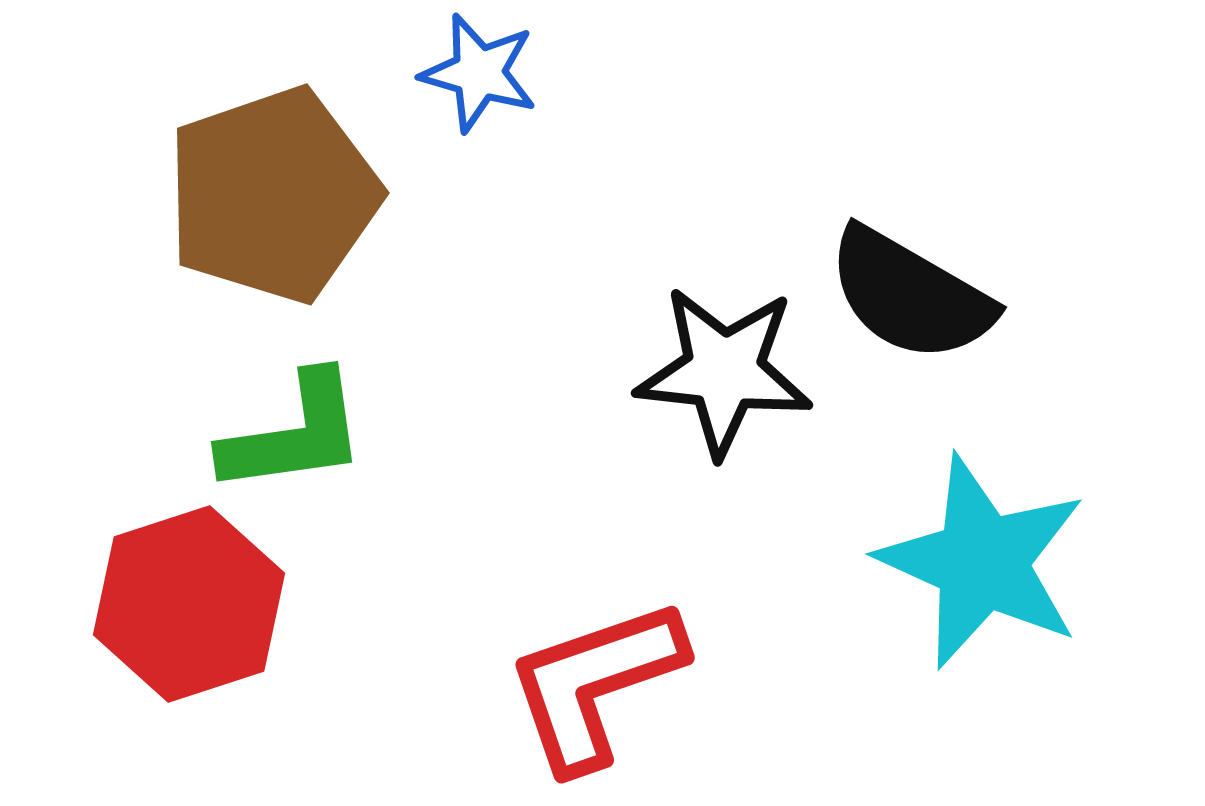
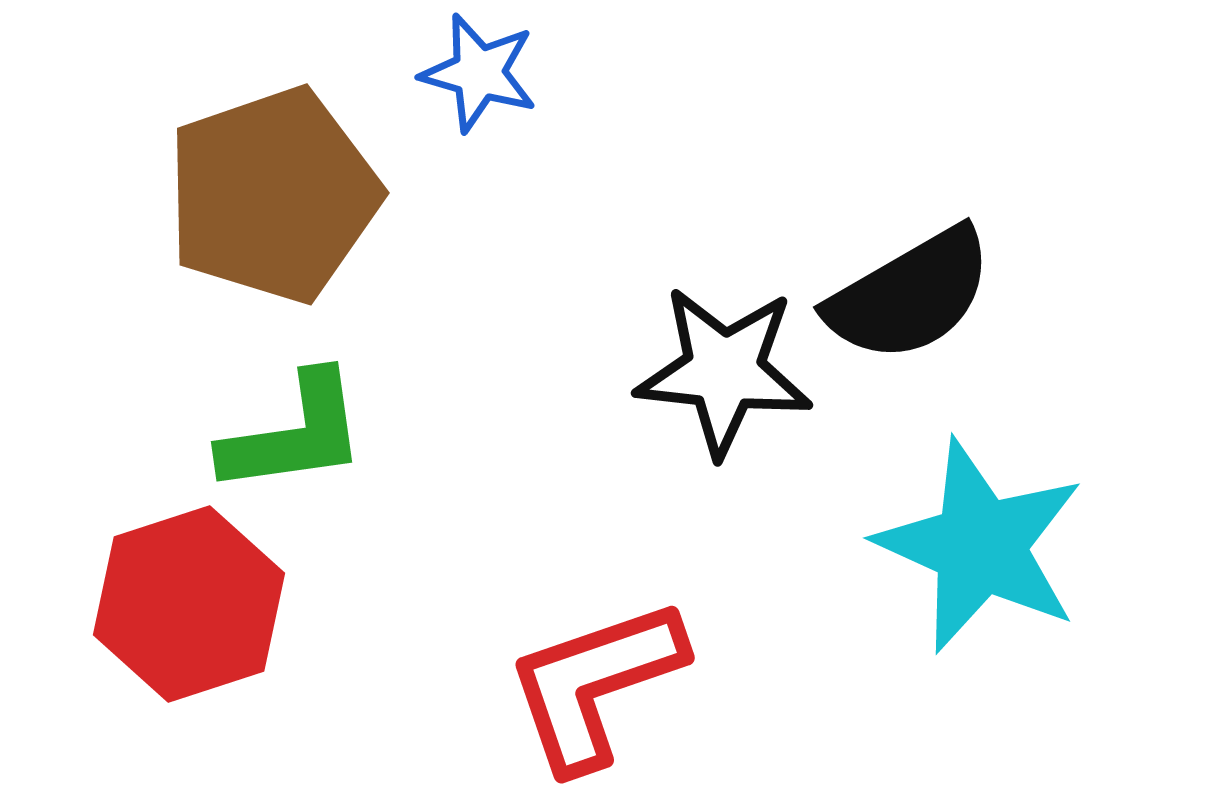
black semicircle: rotated 60 degrees counterclockwise
cyan star: moved 2 px left, 16 px up
